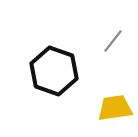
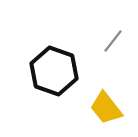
yellow trapezoid: moved 9 px left; rotated 120 degrees counterclockwise
